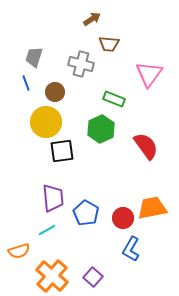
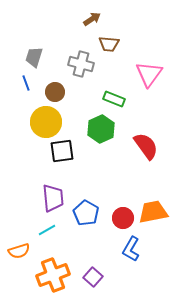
orange trapezoid: moved 1 px right, 4 px down
orange cross: moved 1 px right, 1 px up; rotated 28 degrees clockwise
